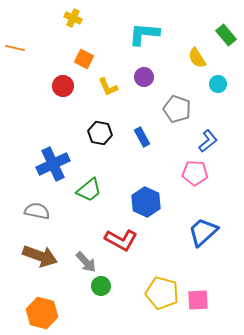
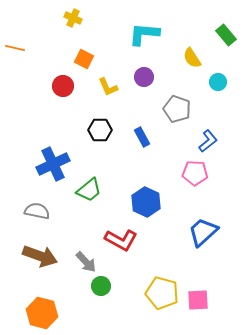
yellow semicircle: moved 5 px left
cyan circle: moved 2 px up
black hexagon: moved 3 px up; rotated 10 degrees counterclockwise
